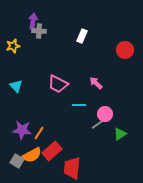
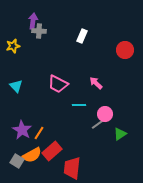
purple star: rotated 24 degrees clockwise
